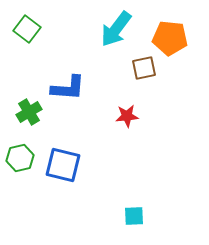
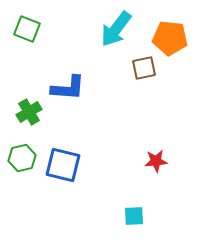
green square: rotated 16 degrees counterclockwise
red star: moved 29 px right, 45 px down
green hexagon: moved 2 px right
